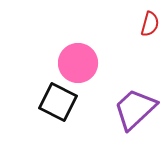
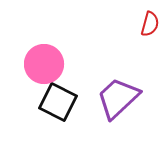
pink circle: moved 34 px left, 1 px down
purple trapezoid: moved 17 px left, 11 px up
